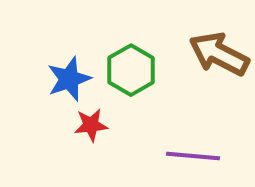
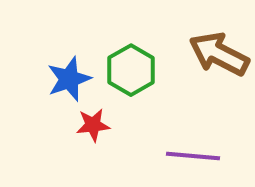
red star: moved 2 px right
